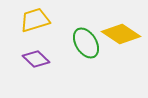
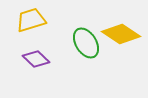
yellow trapezoid: moved 4 px left
